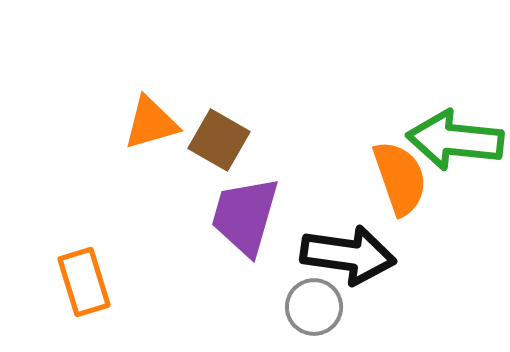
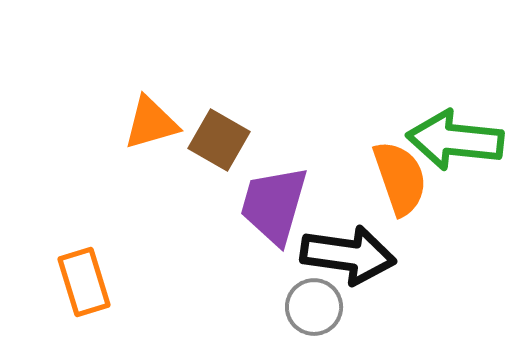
purple trapezoid: moved 29 px right, 11 px up
